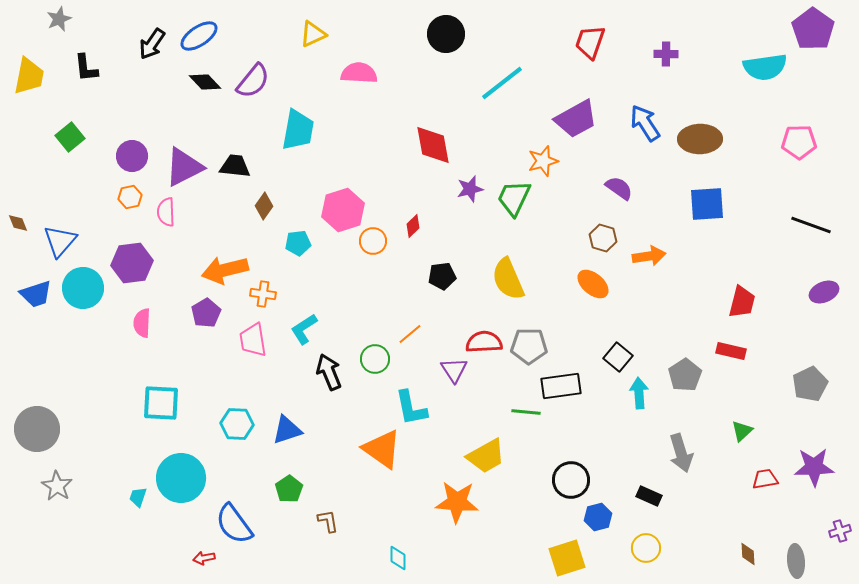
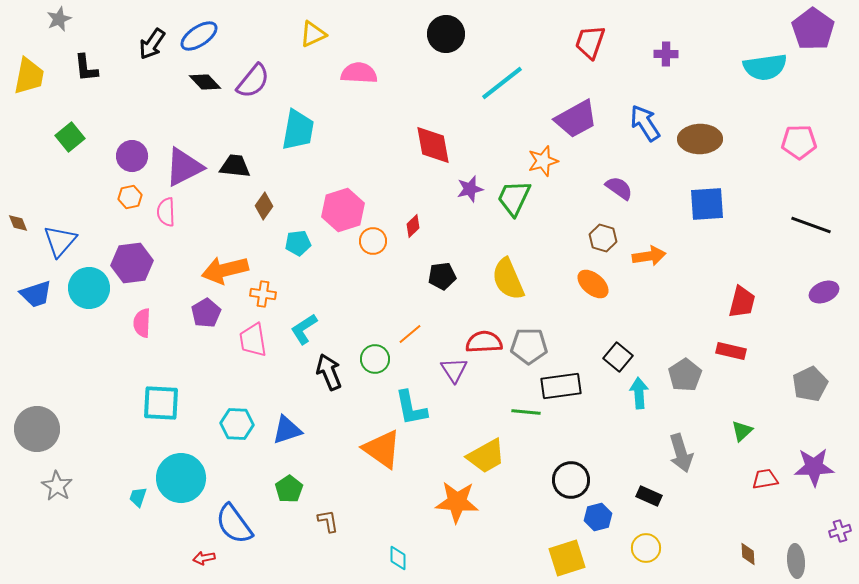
cyan circle at (83, 288): moved 6 px right
